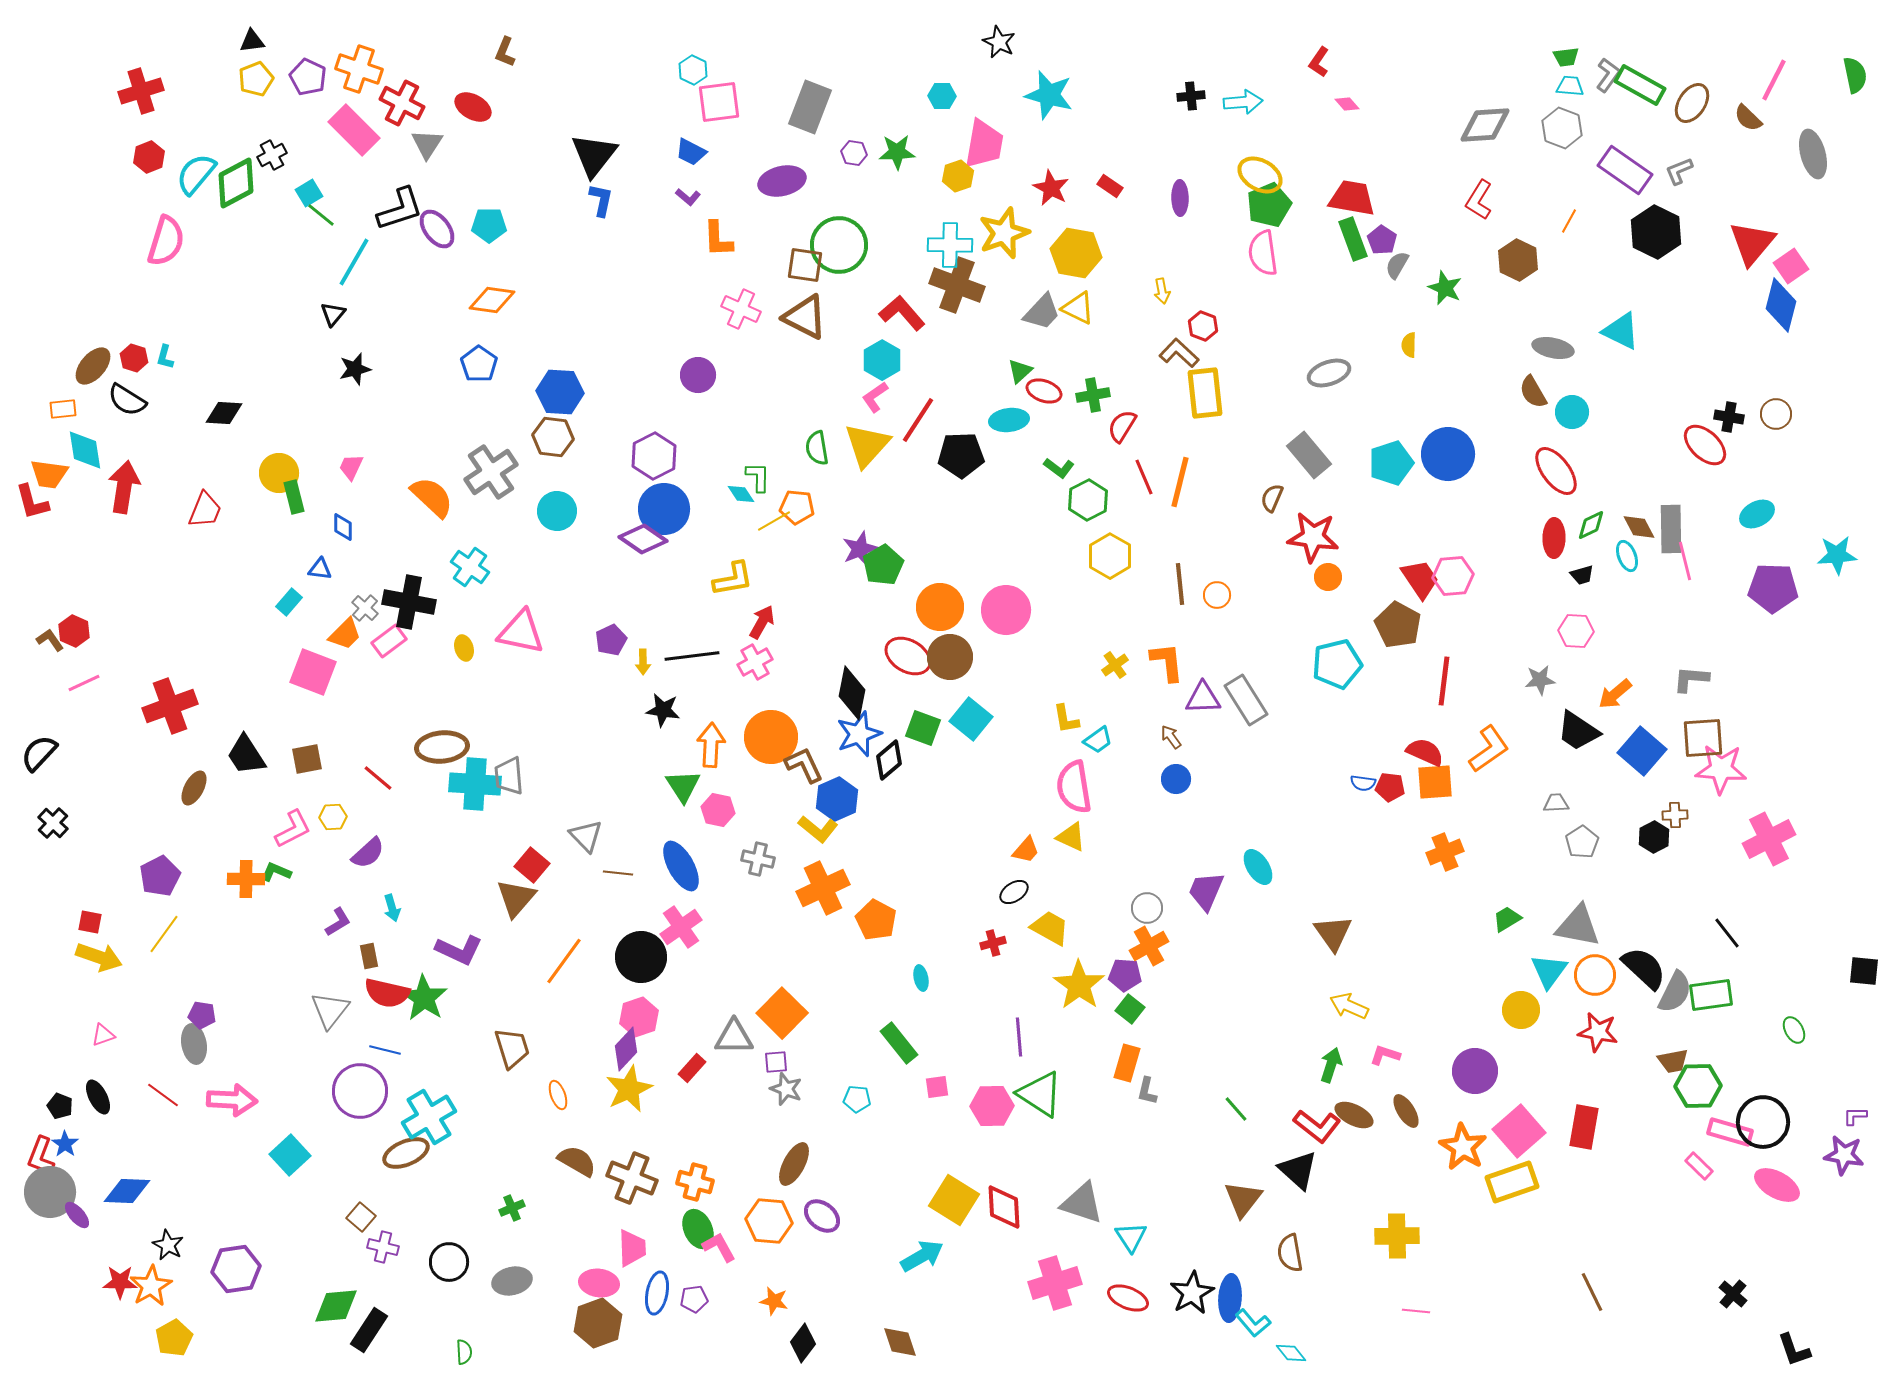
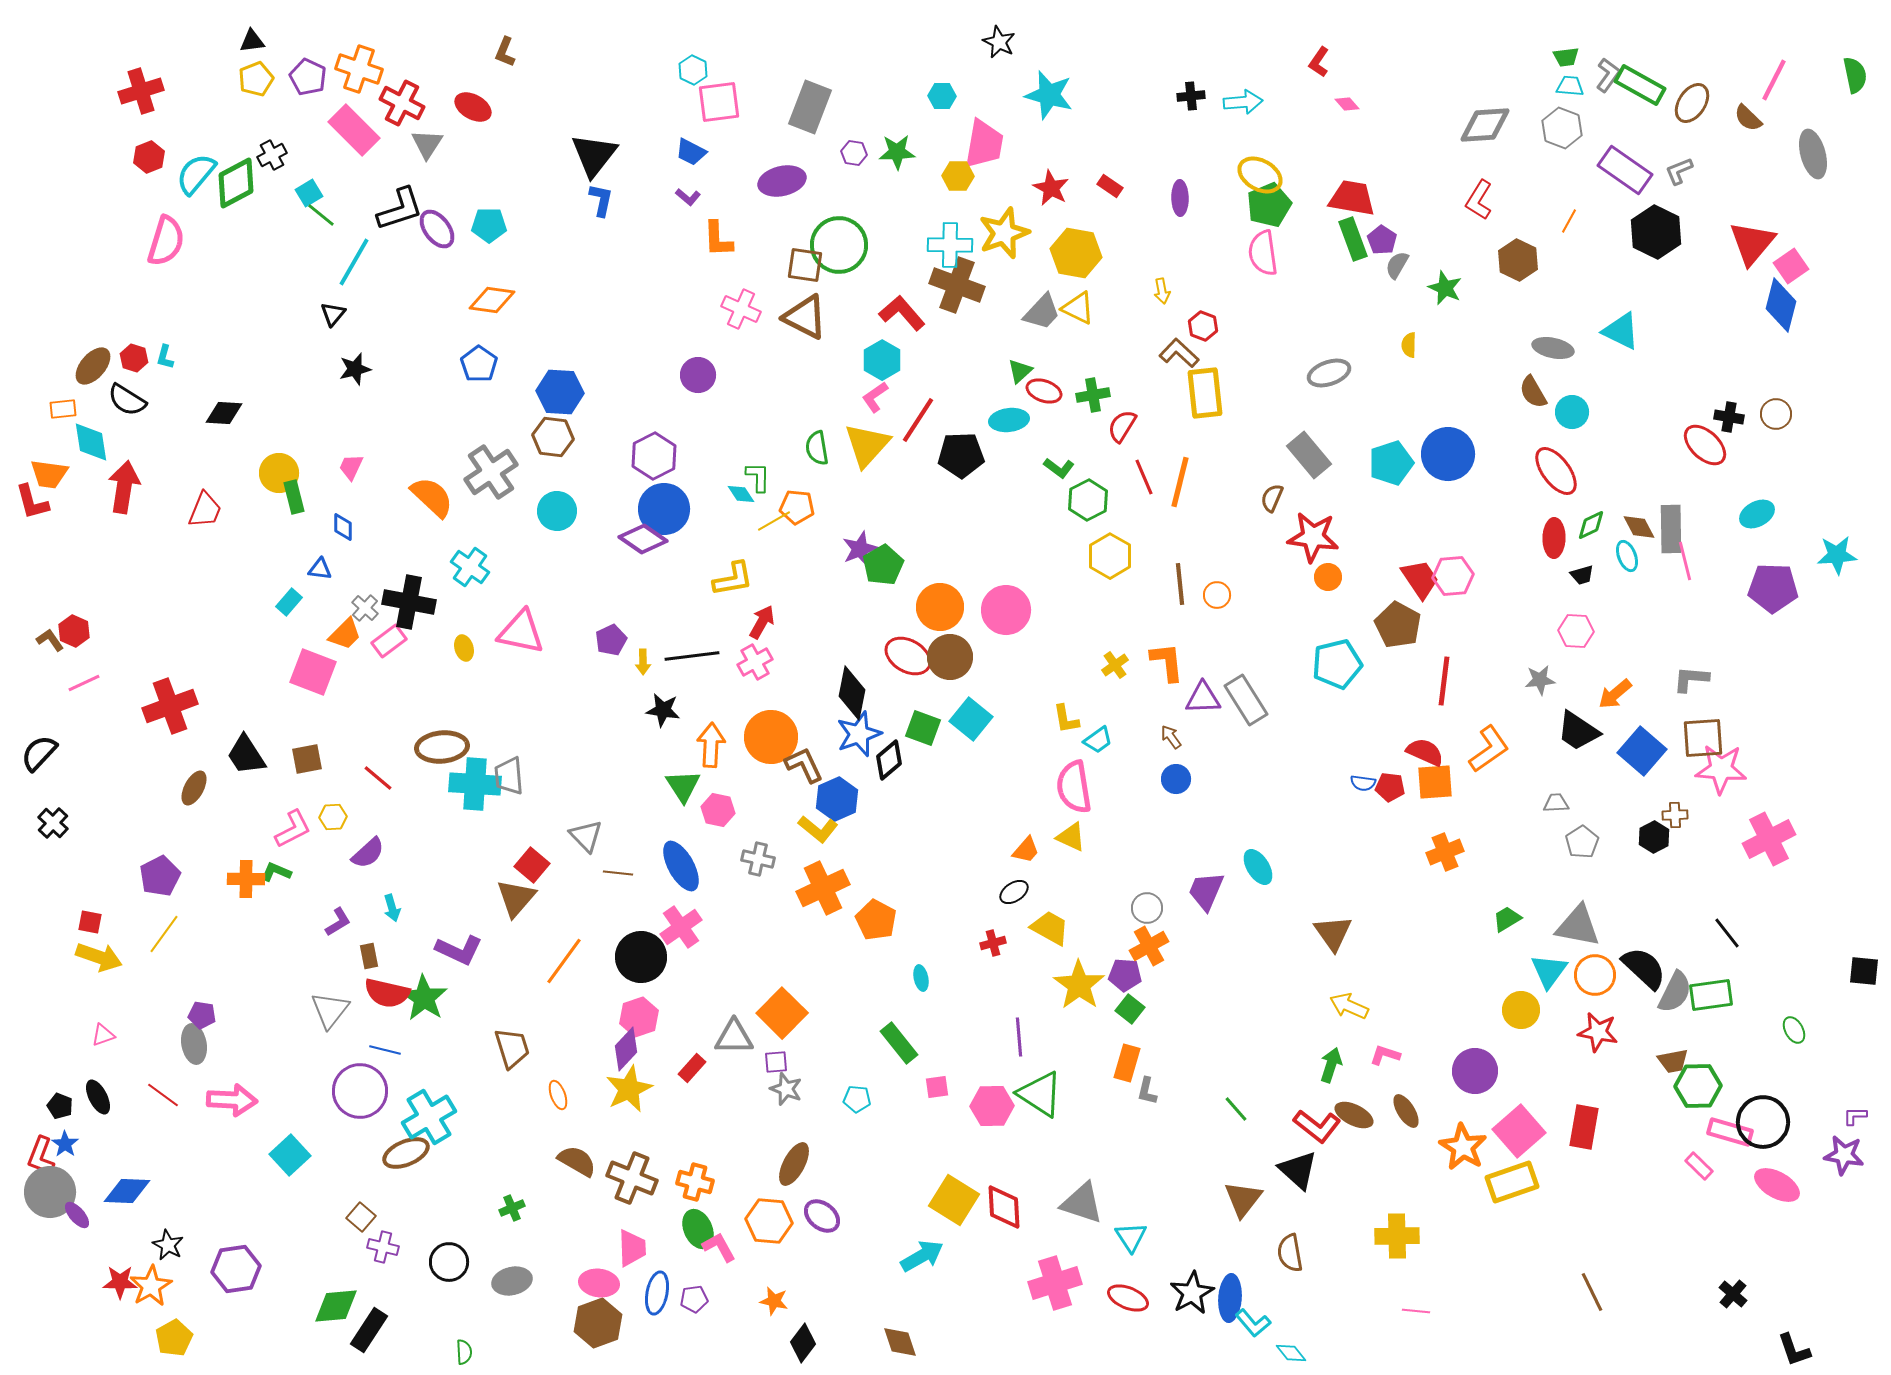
yellow hexagon at (958, 176): rotated 20 degrees clockwise
cyan diamond at (85, 450): moved 6 px right, 8 px up
